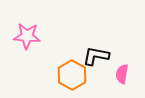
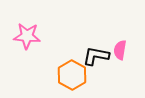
pink semicircle: moved 2 px left, 24 px up
